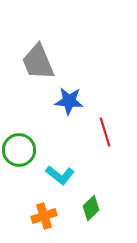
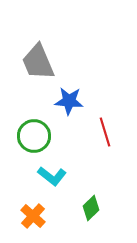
green circle: moved 15 px right, 14 px up
cyan L-shape: moved 8 px left, 1 px down
orange cross: moved 11 px left; rotated 30 degrees counterclockwise
